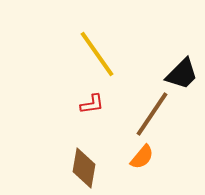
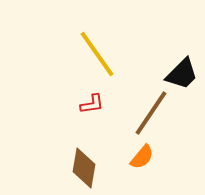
brown line: moved 1 px left, 1 px up
